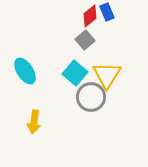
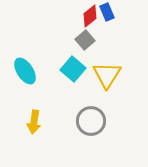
cyan square: moved 2 px left, 4 px up
gray circle: moved 24 px down
